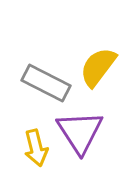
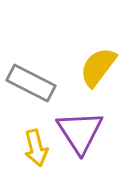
gray rectangle: moved 15 px left
